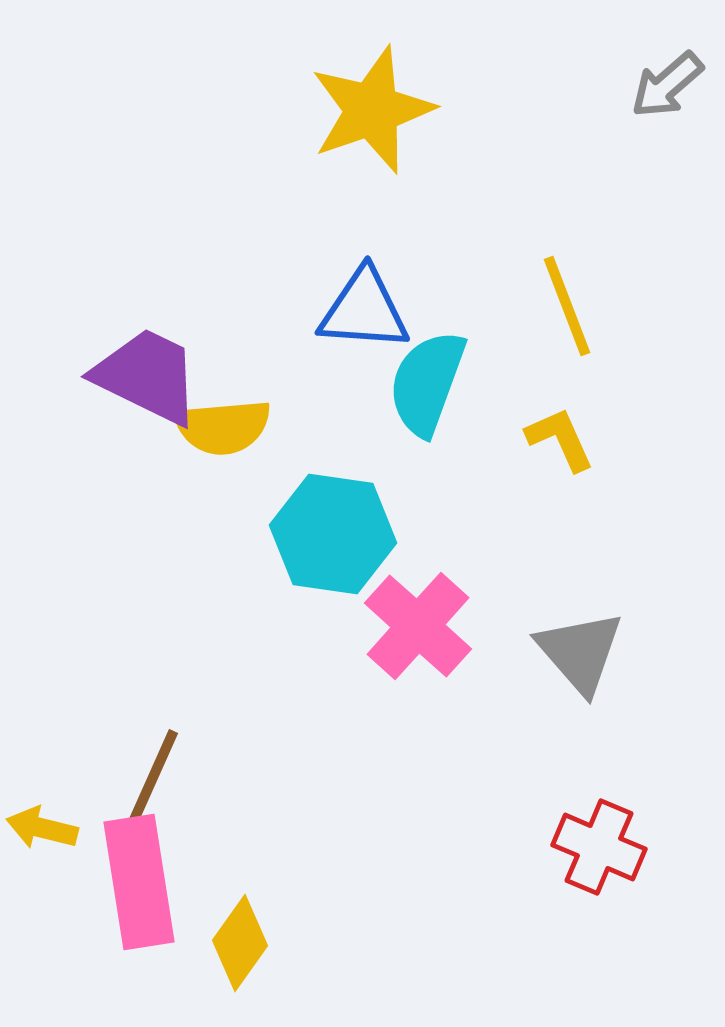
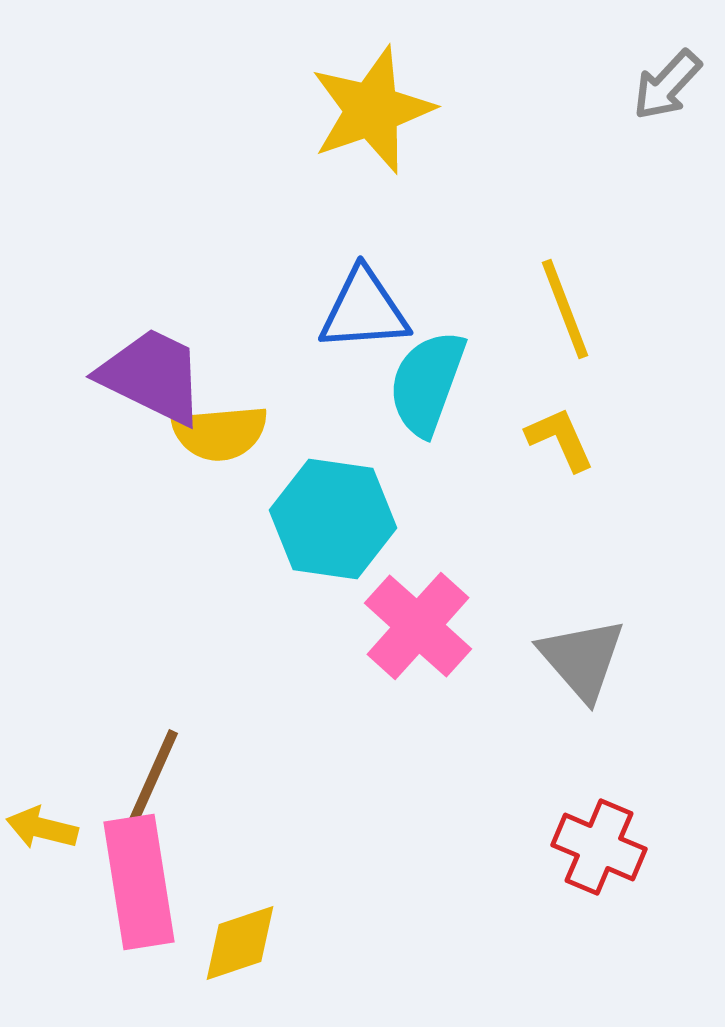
gray arrow: rotated 6 degrees counterclockwise
yellow line: moved 2 px left, 3 px down
blue triangle: rotated 8 degrees counterclockwise
purple trapezoid: moved 5 px right
yellow semicircle: moved 3 px left, 6 px down
cyan hexagon: moved 15 px up
gray triangle: moved 2 px right, 7 px down
yellow diamond: rotated 36 degrees clockwise
